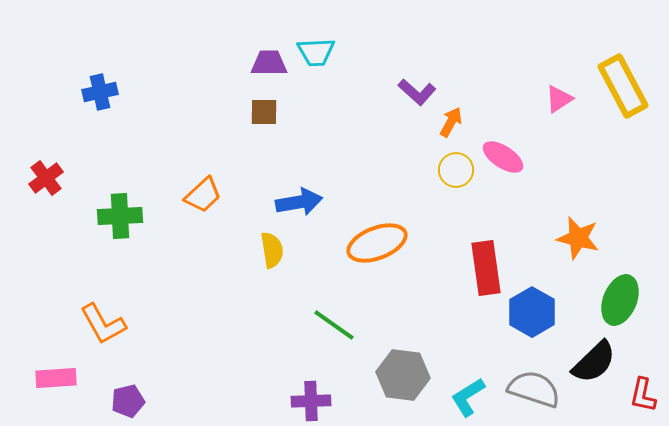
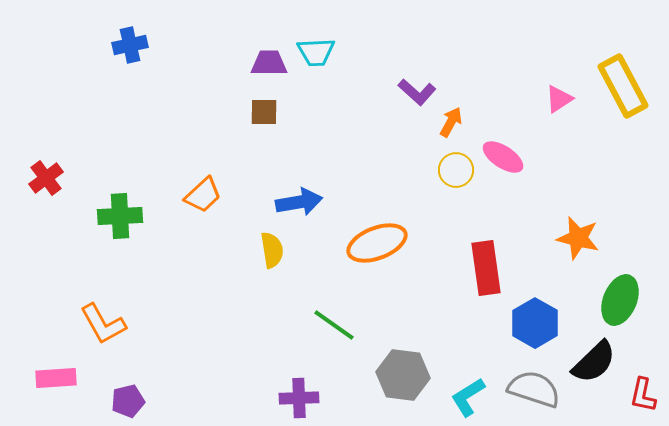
blue cross: moved 30 px right, 47 px up
blue hexagon: moved 3 px right, 11 px down
purple cross: moved 12 px left, 3 px up
